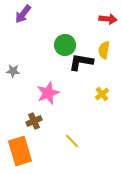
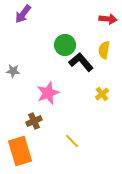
black L-shape: rotated 40 degrees clockwise
